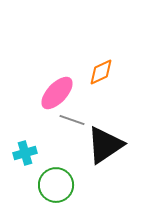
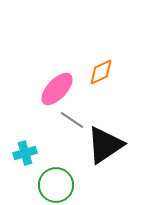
pink ellipse: moved 4 px up
gray line: rotated 15 degrees clockwise
